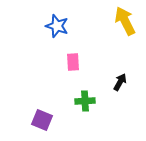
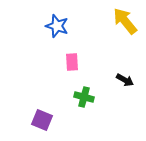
yellow arrow: rotated 12 degrees counterclockwise
pink rectangle: moved 1 px left
black arrow: moved 5 px right, 2 px up; rotated 90 degrees clockwise
green cross: moved 1 px left, 4 px up; rotated 18 degrees clockwise
